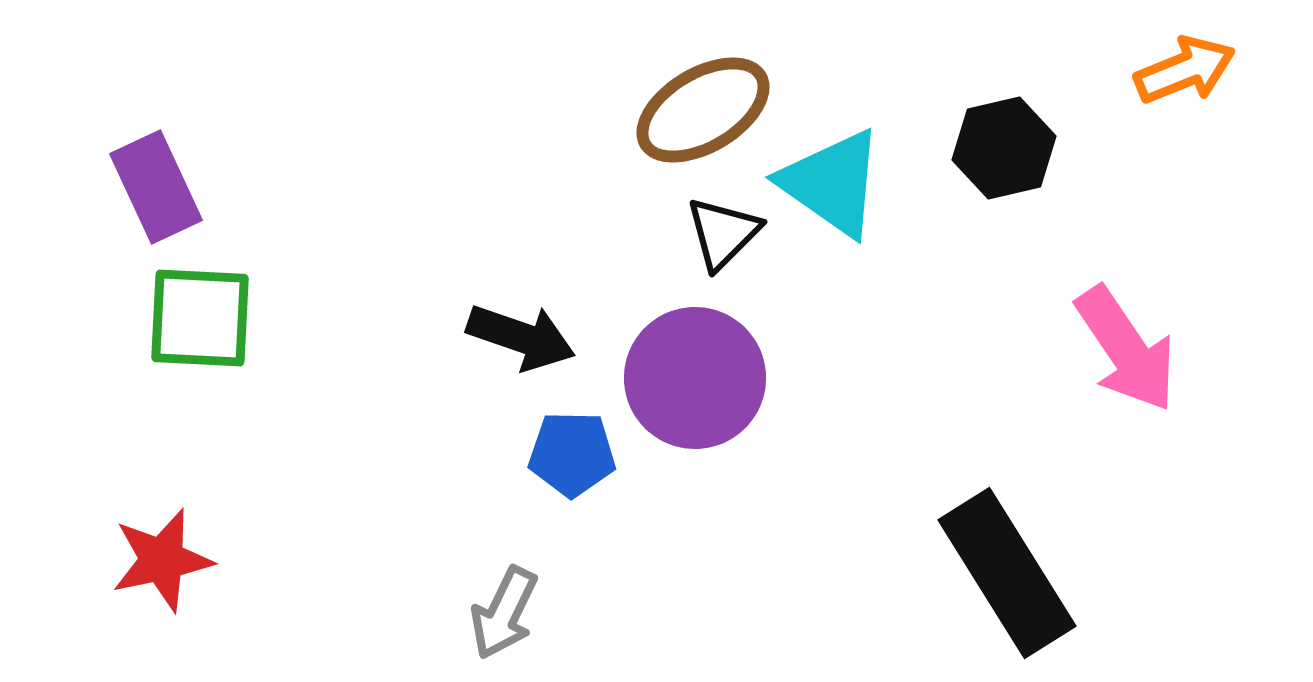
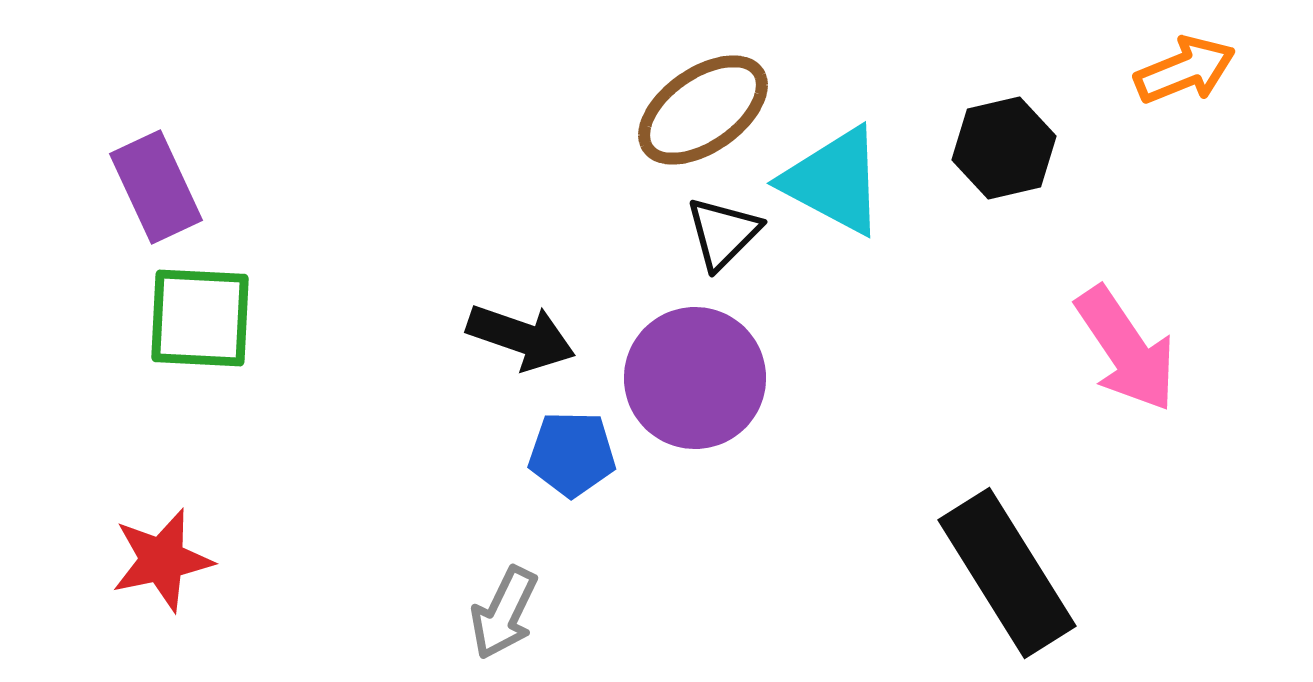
brown ellipse: rotated 4 degrees counterclockwise
cyan triangle: moved 2 px right, 2 px up; rotated 7 degrees counterclockwise
